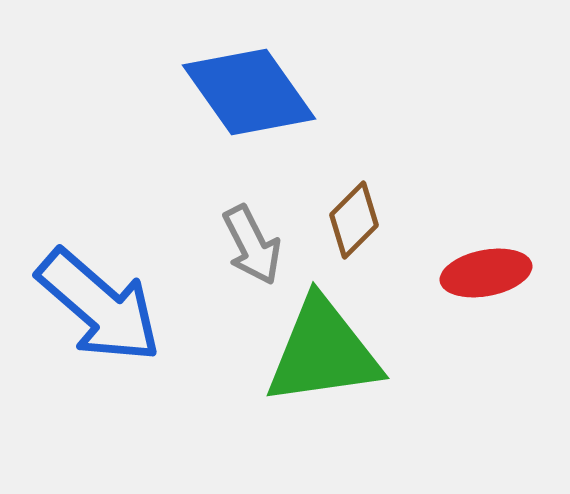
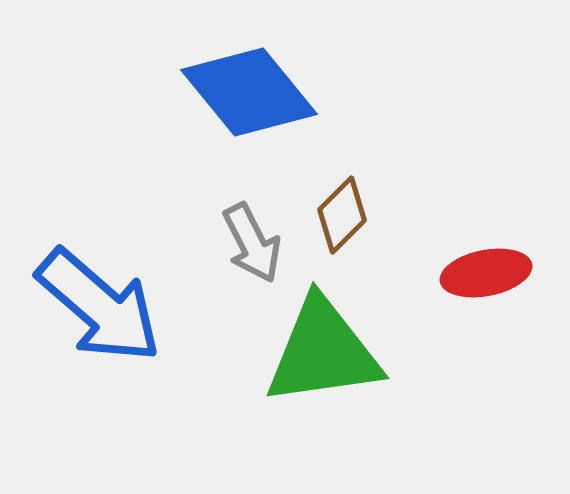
blue diamond: rotated 4 degrees counterclockwise
brown diamond: moved 12 px left, 5 px up
gray arrow: moved 2 px up
